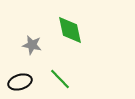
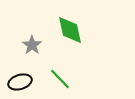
gray star: rotated 24 degrees clockwise
